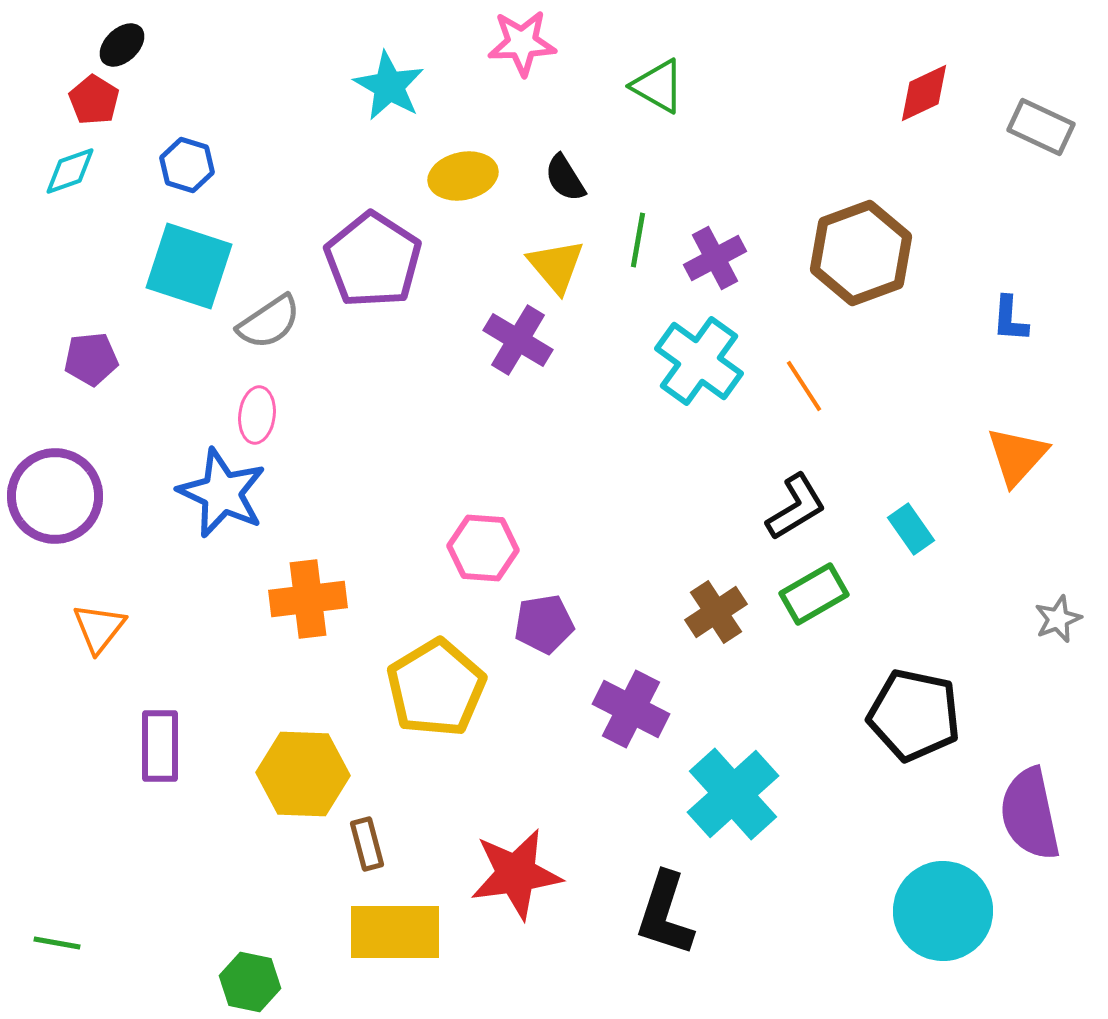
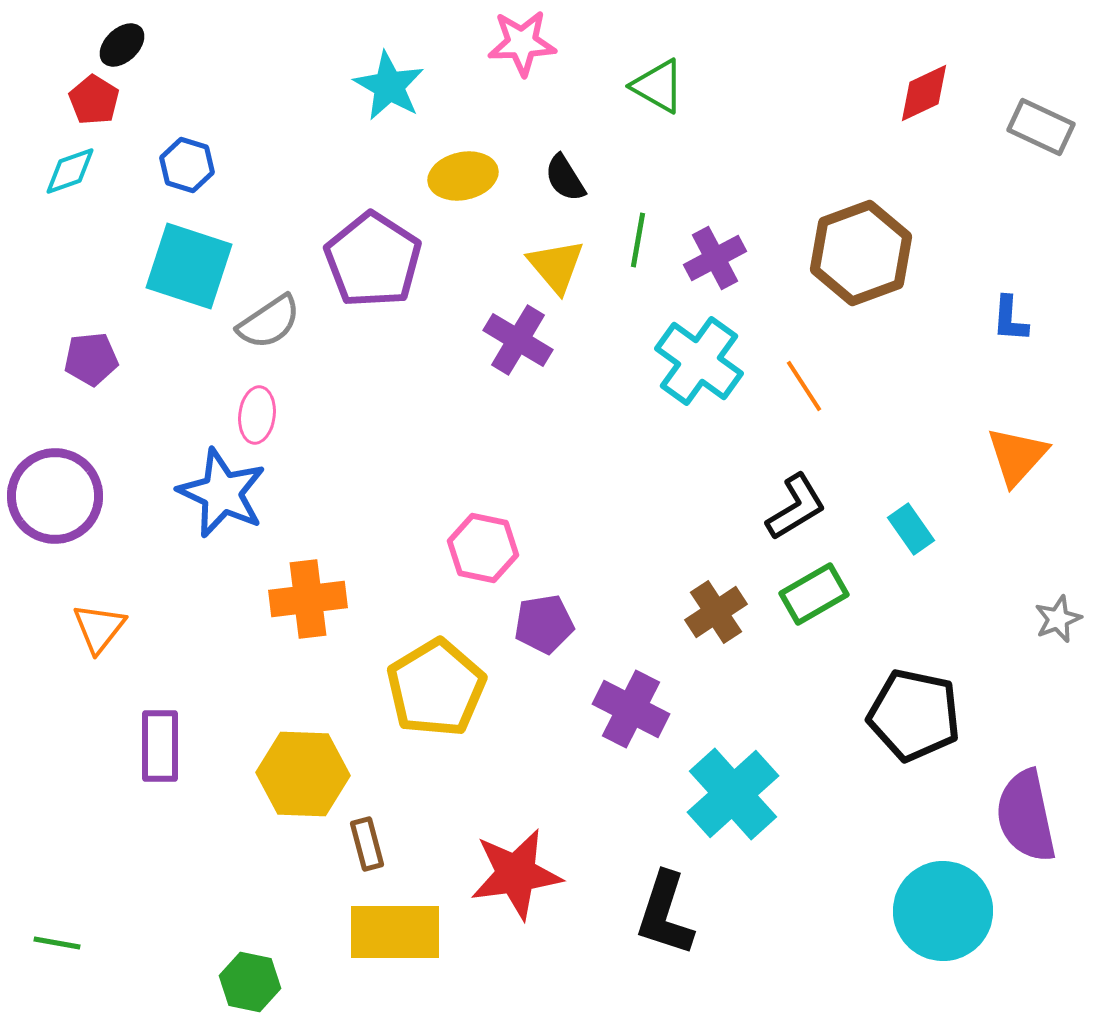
pink hexagon at (483, 548): rotated 8 degrees clockwise
purple semicircle at (1030, 814): moved 4 px left, 2 px down
